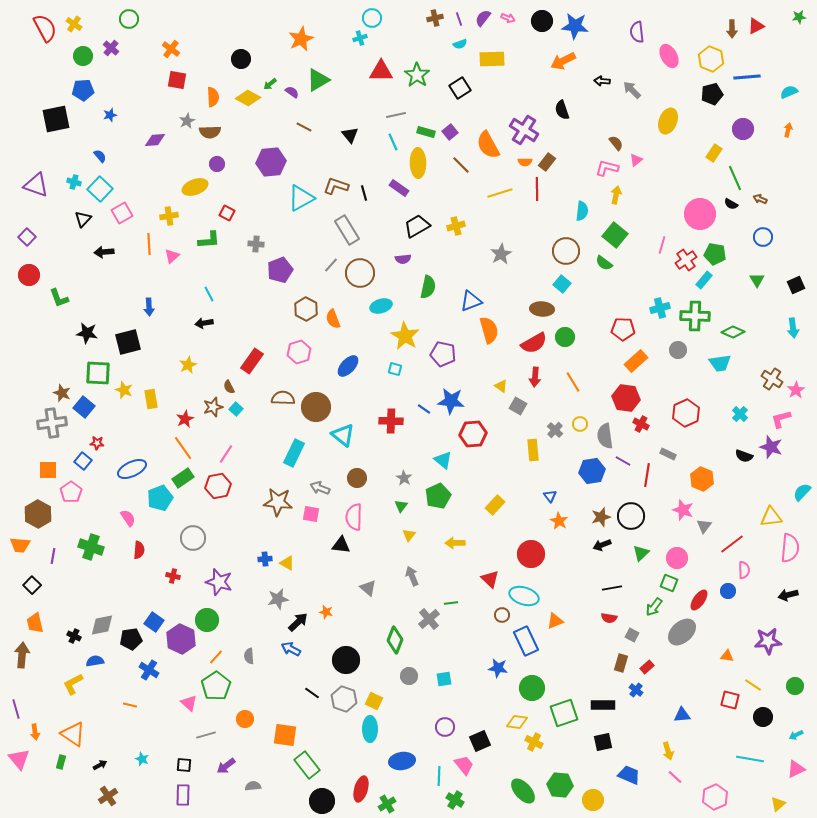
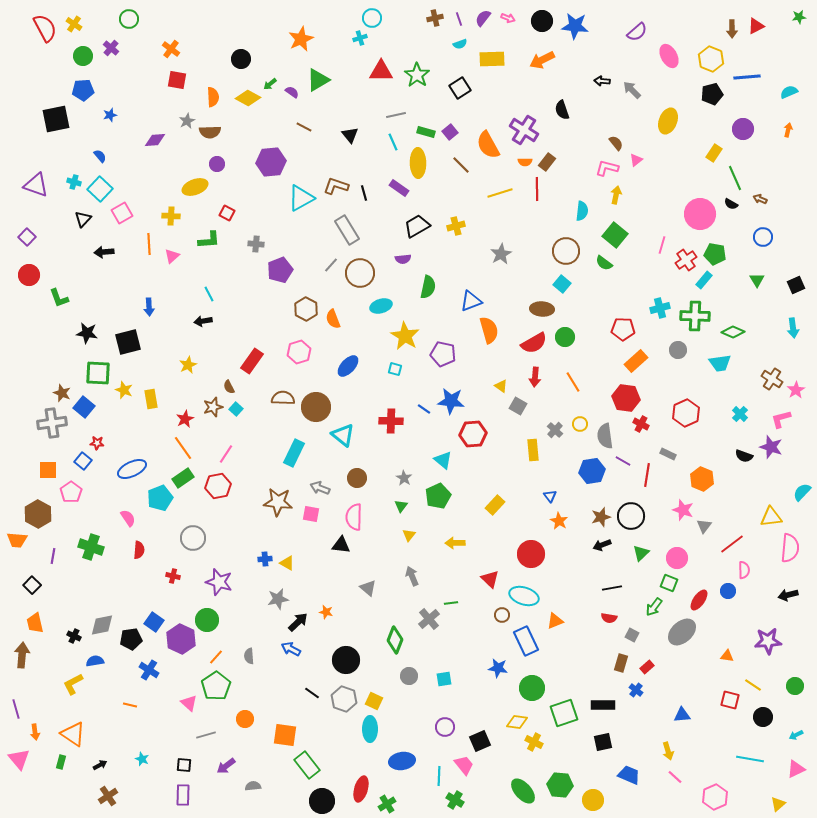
purple semicircle at (637, 32): rotated 125 degrees counterclockwise
orange arrow at (563, 61): moved 21 px left, 1 px up
yellow cross at (169, 216): moved 2 px right; rotated 12 degrees clockwise
black arrow at (204, 323): moved 1 px left, 2 px up
orange trapezoid at (20, 545): moved 3 px left, 5 px up
